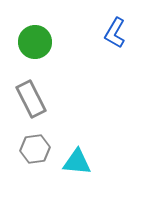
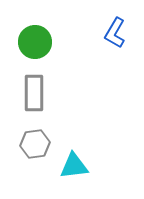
gray rectangle: moved 3 px right, 6 px up; rotated 27 degrees clockwise
gray hexagon: moved 5 px up
cyan triangle: moved 3 px left, 4 px down; rotated 12 degrees counterclockwise
